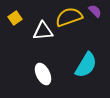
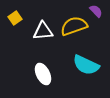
purple semicircle: moved 1 px right
yellow semicircle: moved 5 px right, 9 px down
cyan semicircle: rotated 84 degrees clockwise
